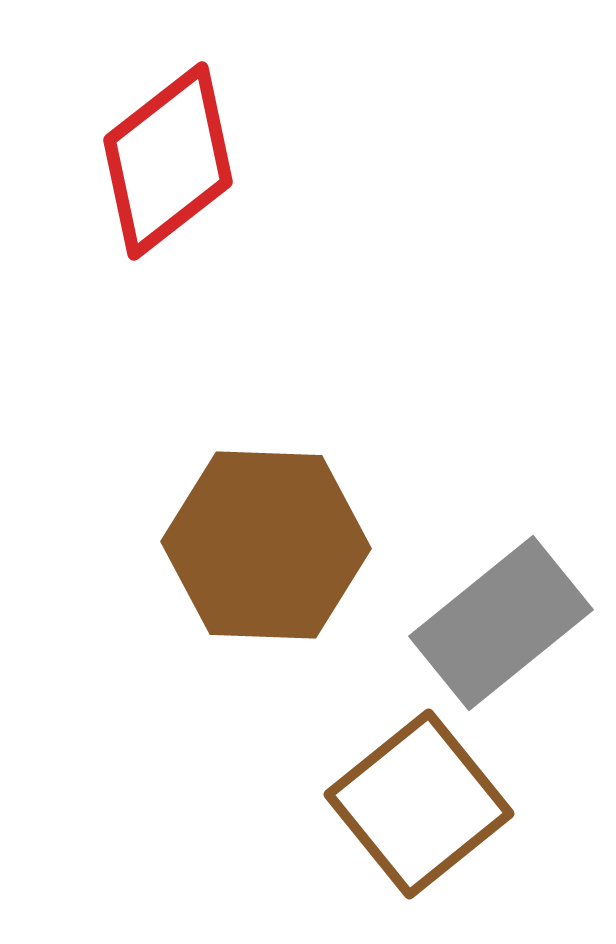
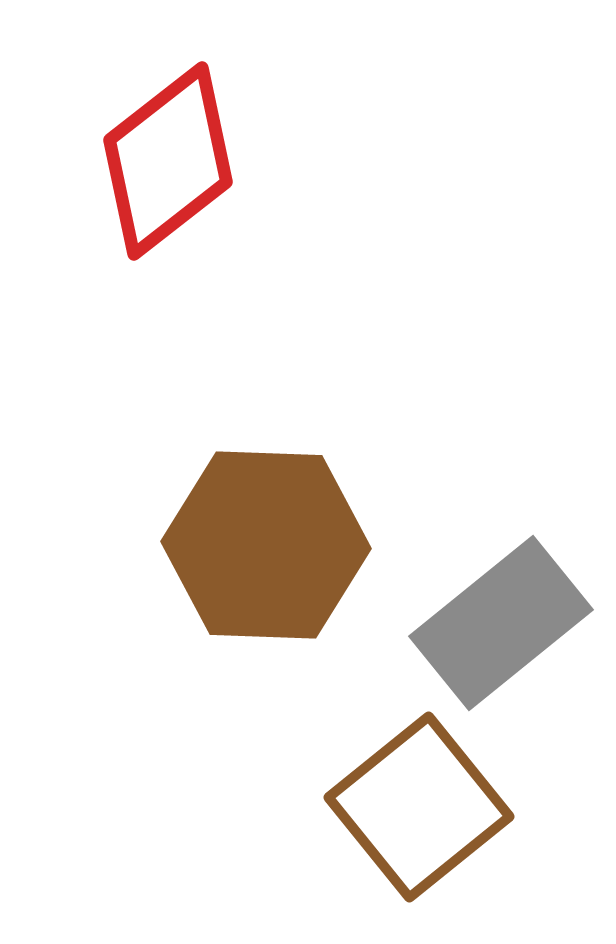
brown square: moved 3 px down
